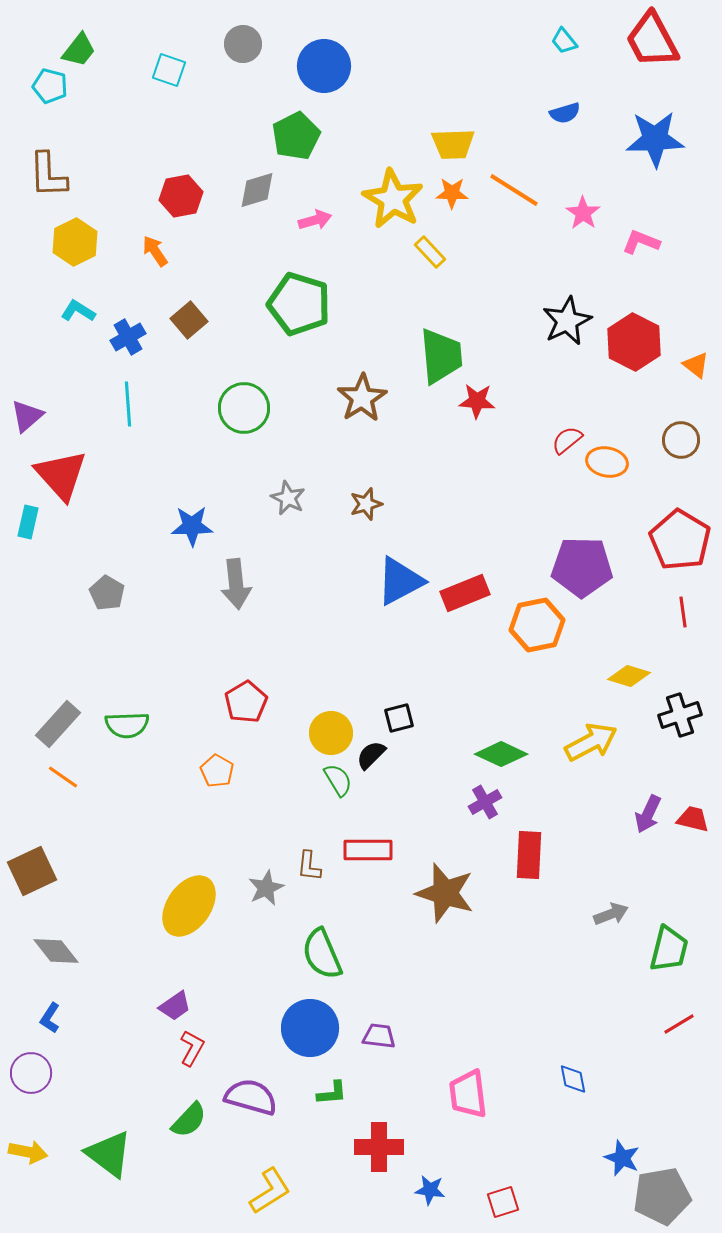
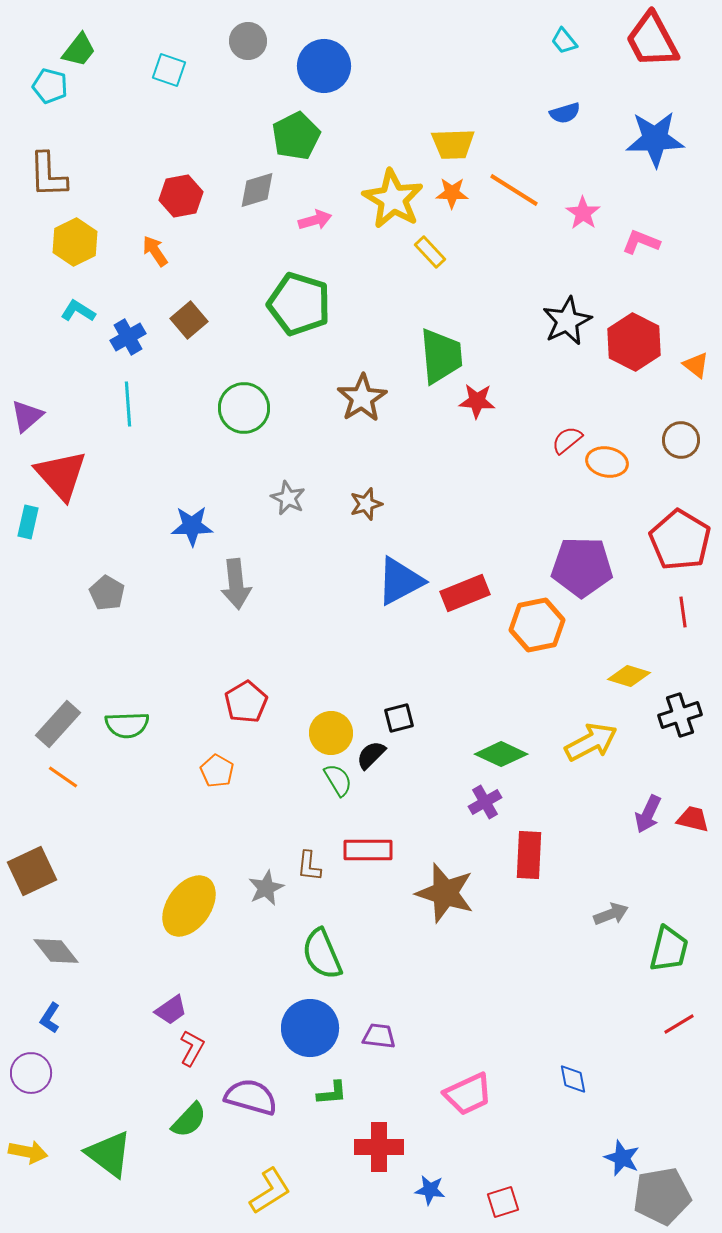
gray circle at (243, 44): moved 5 px right, 3 px up
purple trapezoid at (175, 1006): moved 4 px left, 4 px down
pink trapezoid at (468, 1094): rotated 108 degrees counterclockwise
